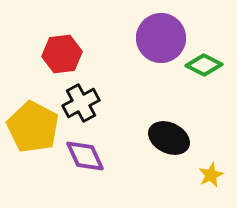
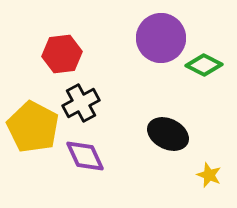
black ellipse: moved 1 px left, 4 px up
yellow star: moved 2 px left; rotated 25 degrees counterclockwise
